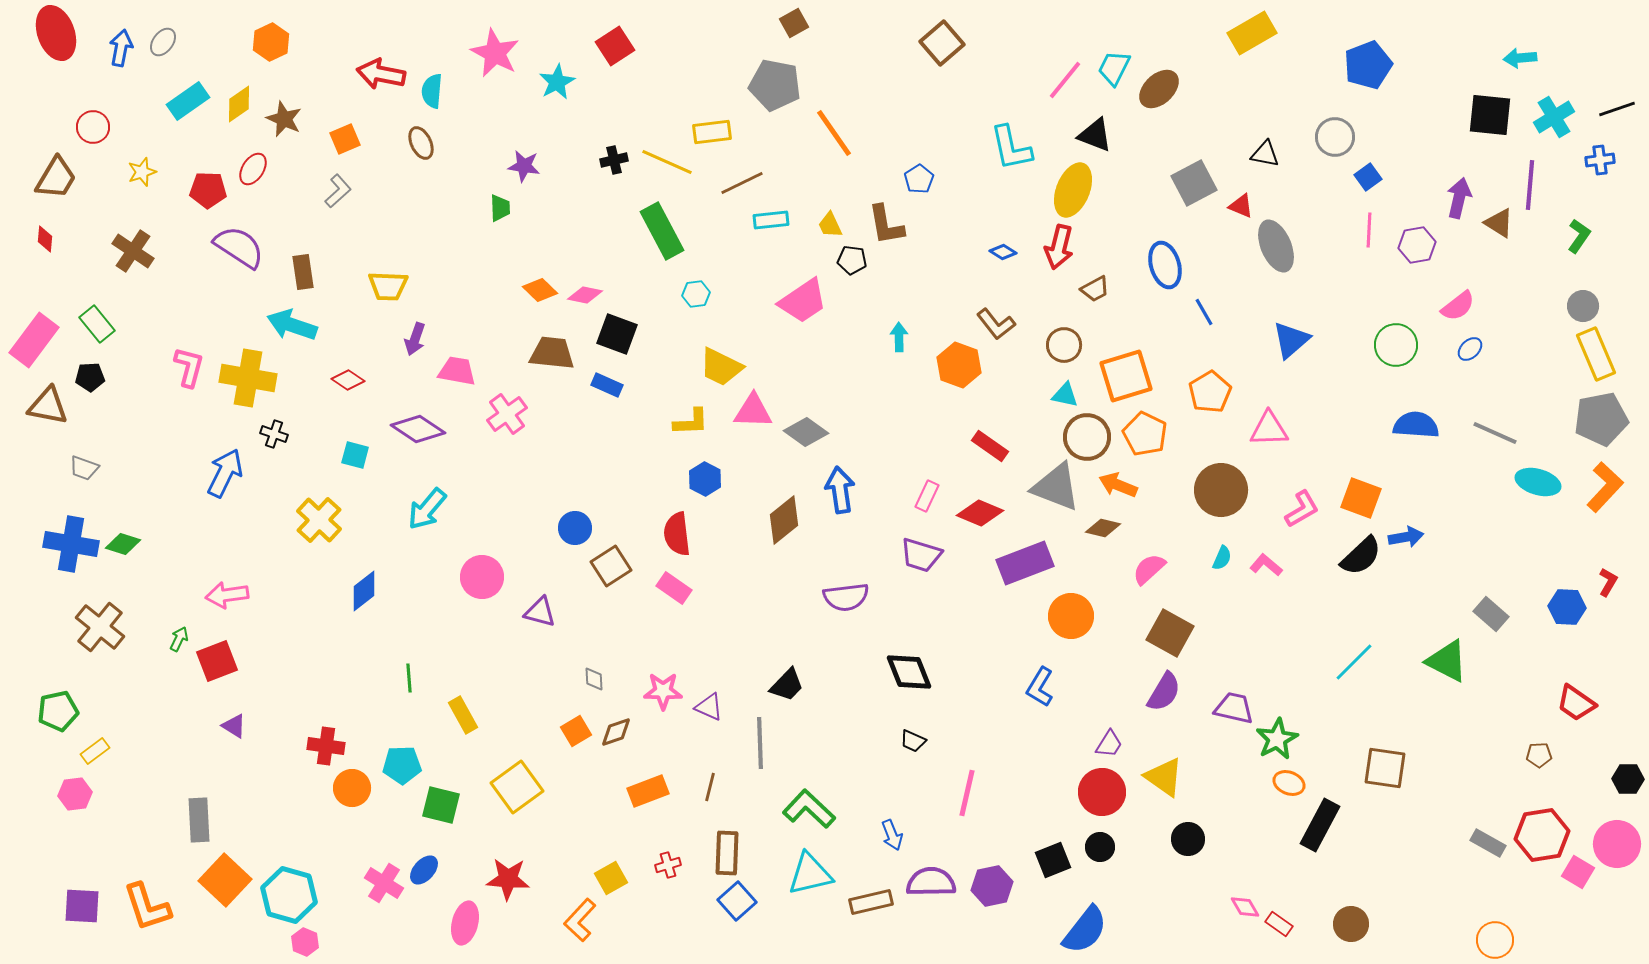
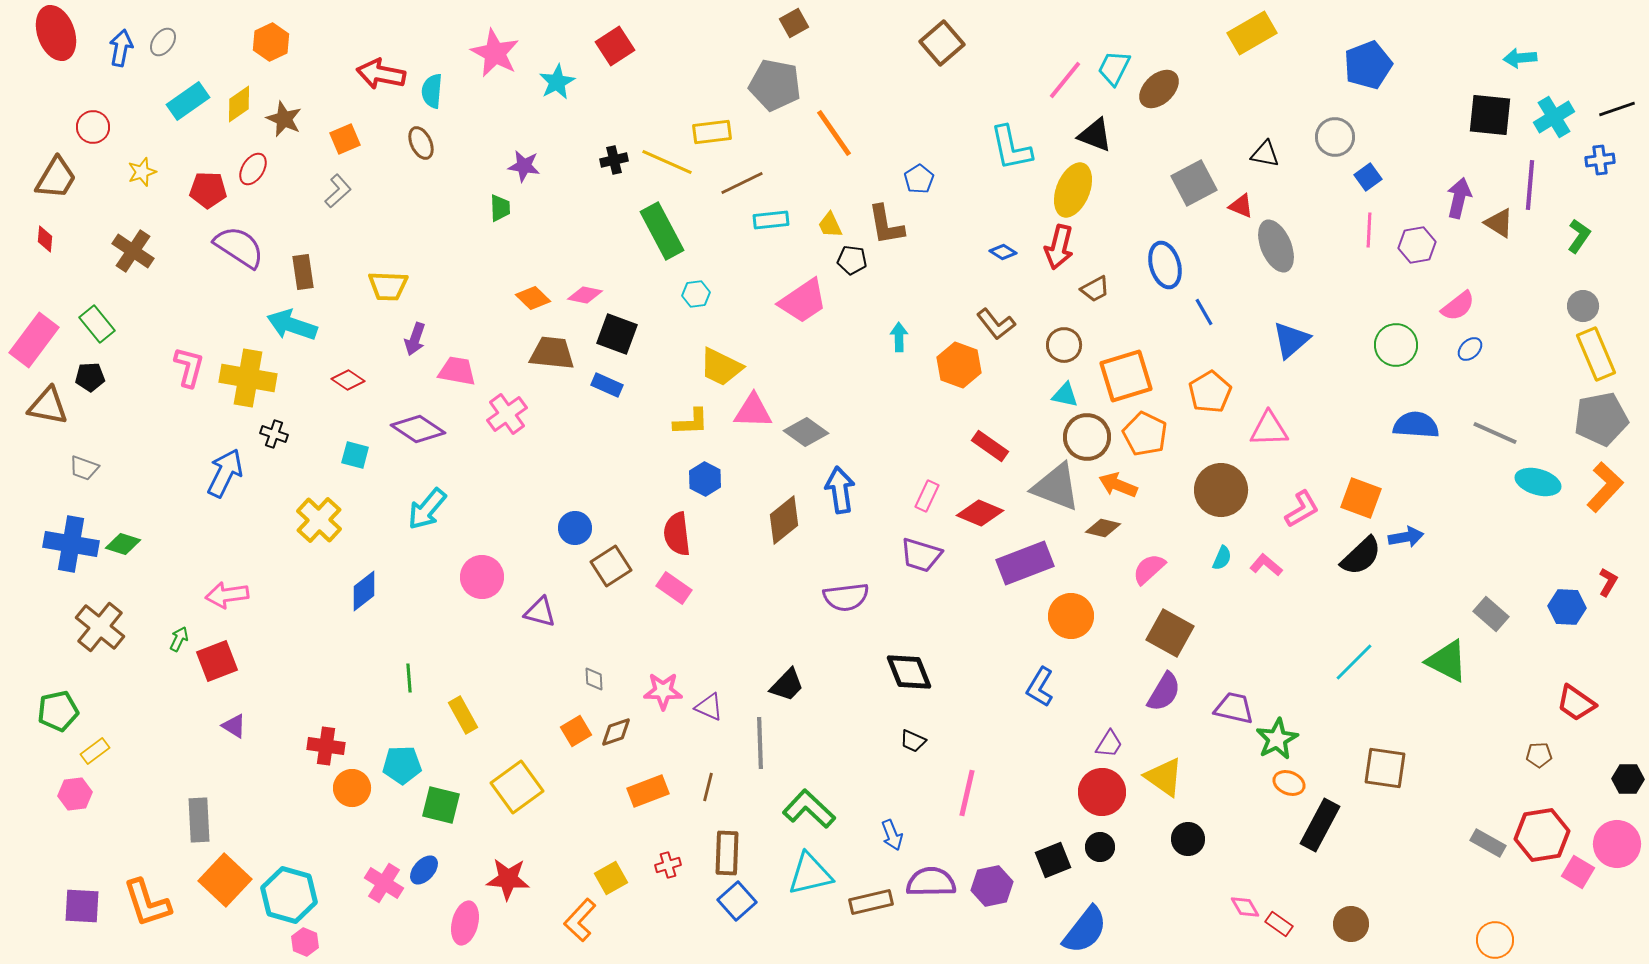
orange diamond at (540, 290): moved 7 px left, 8 px down
brown line at (710, 787): moved 2 px left
orange L-shape at (147, 907): moved 4 px up
